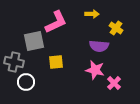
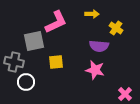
pink cross: moved 11 px right, 11 px down
